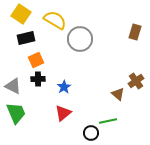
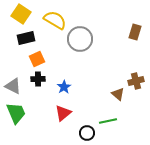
orange square: moved 1 px right, 1 px up
brown cross: rotated 21 degrees clockwise
black circle: moved 4 px left
